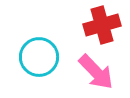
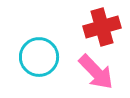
red cross: moved 2 px down
